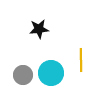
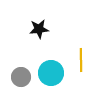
gray circle: moved 2 px left, 2 px down
